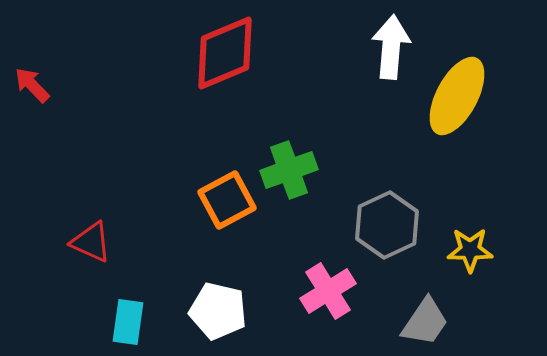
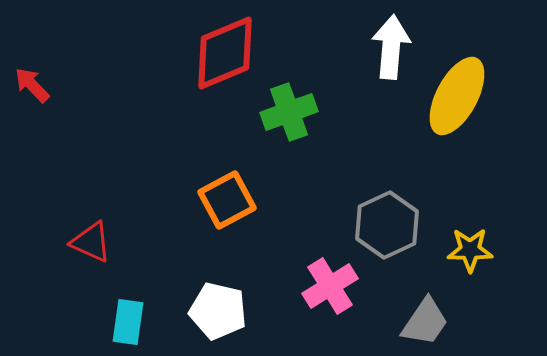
green cross: moved 58 px up
pink cross: moved 2 px right, 5 px up
